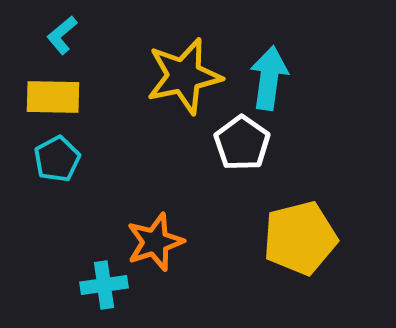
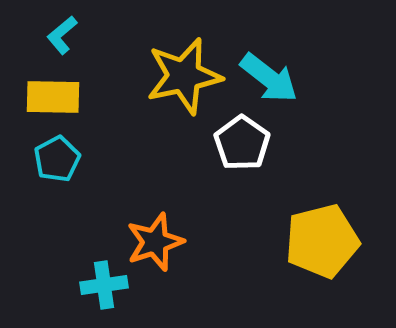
cyan arrow: rotated 120 degrees clockwise
yellow pentagon: moved 22 px right, 3 px down
